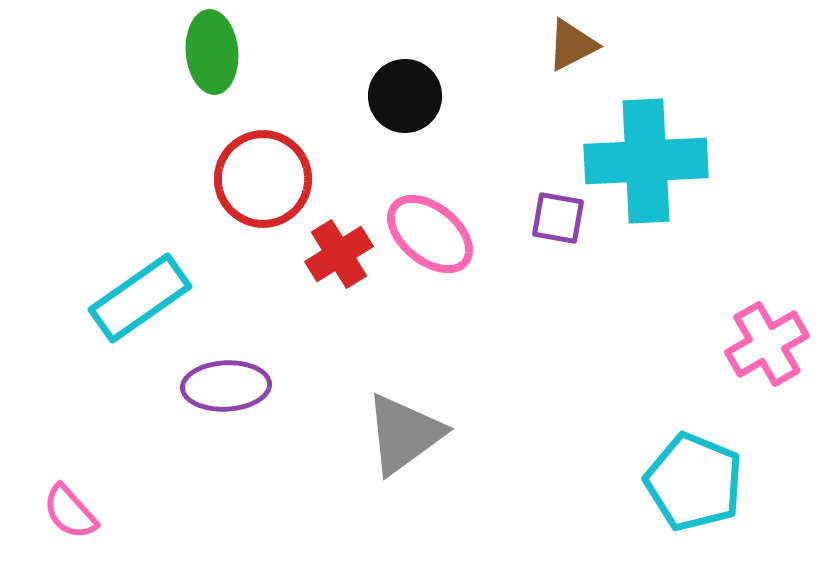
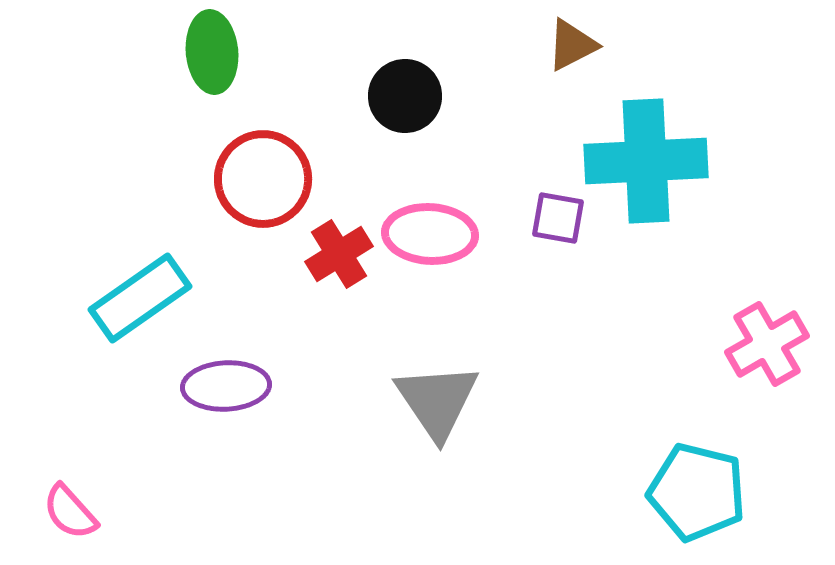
pink ellipse: rotated 36 degrees counterclockwise
gray triangle: moved 33 px right, 33 px up; rotated 28 degrees counterclockwise
cyan pentagon: moved 3 px right, 10 px down; rotated 8 degrees counterclockwise
